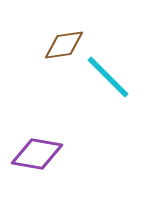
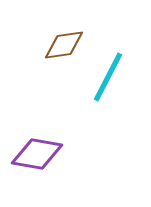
cyan line: rotated 72 degrees clockwise
